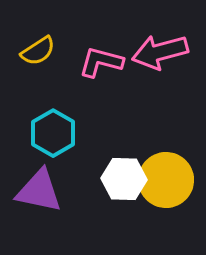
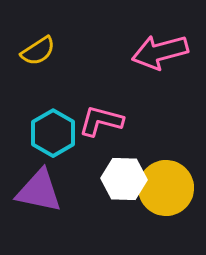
pink L-shape: moved 59 px down
yellow circle: moved 8 px down
